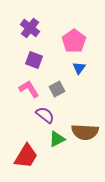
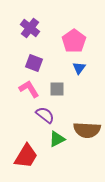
purple square: moved 3 px down
gray square: rotated 28 degrees clockwise
brown semicircle: moved 2 px right, 2 px up
